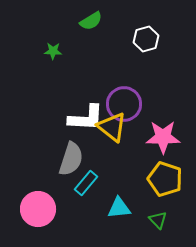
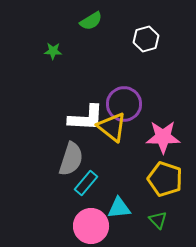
pink circle: moved 53 px right, 17 px down
